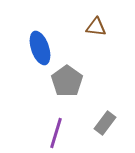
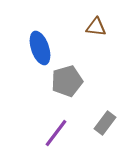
gray pentagon: rotated 20 degrees clockwise
purple line: rotated 20 degrees clockwise
